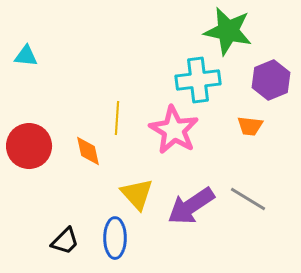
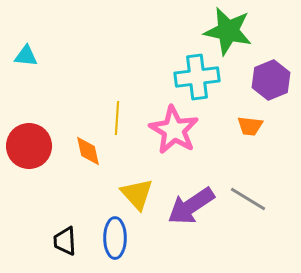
cyan cross: moved 1 px left, 3 px up
black trapezoid: rotated 132 degrees clockwise
